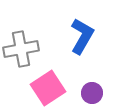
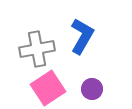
gray cross: moved 16 px right
purple circle: moved 4 px up
